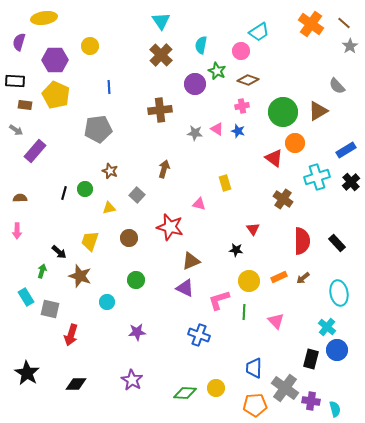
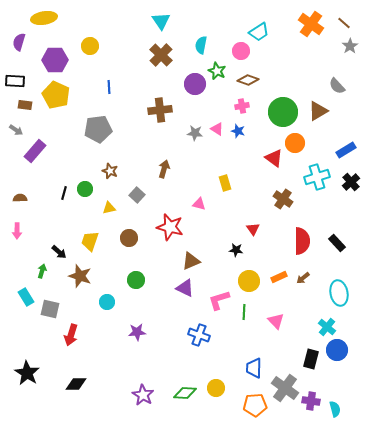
purple star at (132, 380): moved 11 px right, 15 px down
